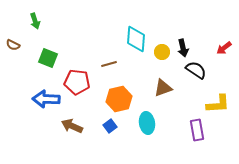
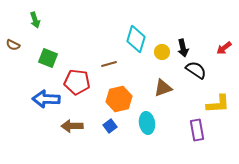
green arrow: moved 1 px up
cyan diamond: rotated 12 degrees clockwise
brown arrow: rotated 25 degrees counterclockwise
